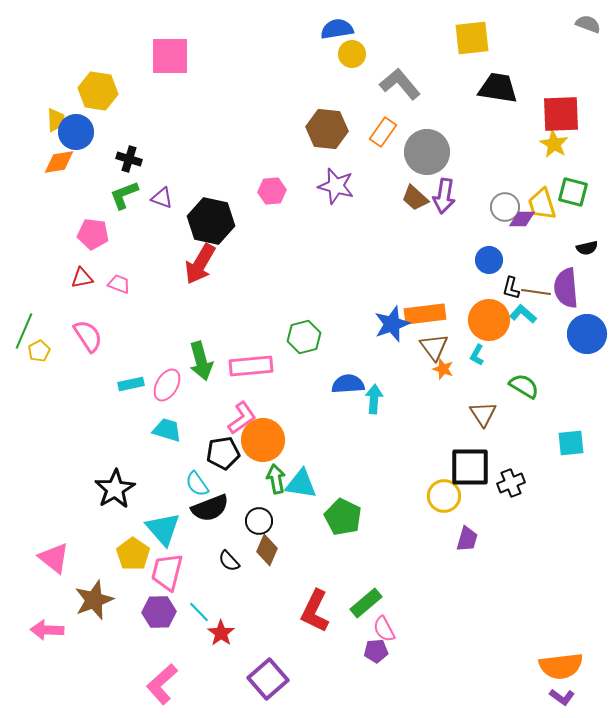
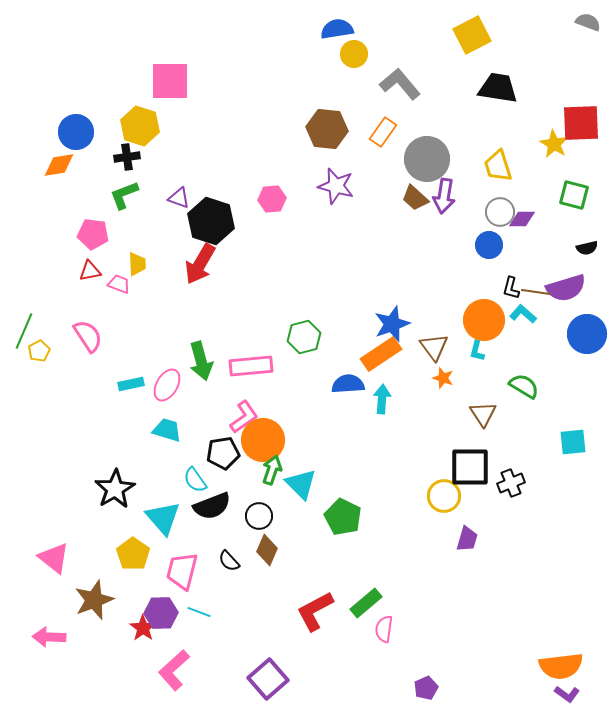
gray semicircle at (588, 24): moved 2 px up
yellow square at (472, 38): moved 3 px up; rotated 21 degrees counterclockwise
yellow circle at (352, 54): moved 2 px right
pink square at (170, 56): moved 25 px down
yellow hexagon at (98, 91): moved 42 px right, 35 px down; rotated 9 degrees clockwise
red square at (561, 114): moved 20 px right, 9 px down
yellow trapezoid at (56, 120): moved 81 px right, 144 px down
gray circle at (427, 152): moved 7 px down
black cross at (129, 159): moved 2 px left, 2 px up; rotated 25 degrees counterclockwise
orange diamond at (59, 162): moved 3 px down
pink hexagon at (272, 191): moved 8 px down
green square at (573, 192): moved 1 px right, 3 px down
purple triangle at (162, 198): moved 17 px right
yellow trapezoid at (542, 204): moved 44 px left, 38 px up
gray circle at (505, 207): moved 5 px left, 5 px down
black hexagon at (211, 221): rotated 6 degrees clockwise
blue circle at (489, 260): moved 15 px up
red triangle at (82, 278): moved 8 px right, 7 px up
purple semicircle at (566, 288): rotated 102 degrees counterclockwise
orange rectangle at (425, 314): moved 44 px left, 40 px down; rotated 27 degrees counterclockwise
orange circle at (489, 320): moved 5 px left
cyan L-shape at (477, 355): moved 4 px up; rotated 15 degrees counterclockwise
orange star at (443, 369): moved 9 px down
cyan arrow at (374, 399): moved 8 px right
pink L-shape at (242, 418): moved 2 px right, 1 px up
cyan square at (571, 443): moved 2 px right, 1 px up
green arrow at (276, 479): moved 4 px left, 9 px up; rotated 28 degrees clockwise
cyan semicircle at (197, 484): moved 2 px left, 4 px up
cyan triangle at (301, 484): rotated 36 degrees clockwise
black semicircle at (210, 508): moved 2 px right, 2 px up
black circle at (259, 521): moved 5 px up
cyan triangle at (163, 529): moved 11 px up
pink trapezoid at (167, 572): moved 15 px right, 1 px up
red L-shape at (315, 611): rotated 36 degrees clockwise
purple hexagon at (159, 612): moved 2 px right, 1 px down
cyan line at (199, 612): rotated 25 degrees counterclockwise
pink semicircle at (384, 629): rotated 36 degrees clockwise
pink arrow at (47, 630): moved 2 px right, 7 px down
red star at (221, 633): moved 78 px left, 5 px up
purple pentagon at (376, 651): moved 50 px right, 37 px down; rotated 20 degrees counterclockwise
pink L-shape at (162, 684): moved 12 px right, 14 px up
purple L-shape at (562, 697): moved 5 px right, 3 px up
